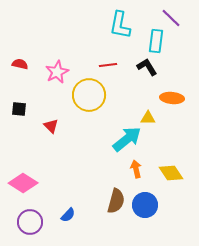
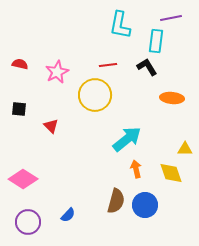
purple line: rotated 55 degrees counterclockwise
yellow circle: moved 6 px right
yellow triangle: moved 37 px right, 31 px down
yellow diamond: rotated 15 degrees clockwise
pink diamond: moved 4 px up
purple circle: moved 2 px left
